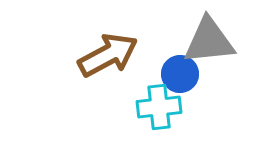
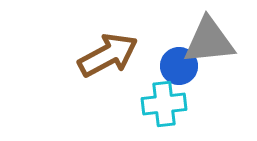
blue circle: moved 1 px left, 8 px up
cyan cross: moved 5 px right, 3 px up
